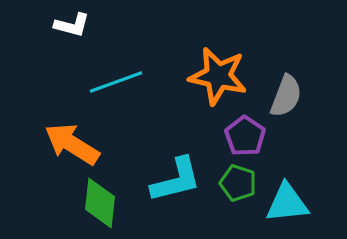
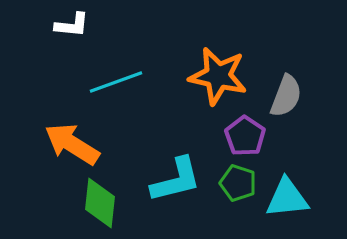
white L-shape: rotated 9 degrees counterclockwise
cyan triangle: moved 5 px up
